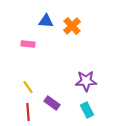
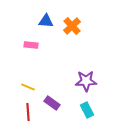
pink rectangle: moved 3 px right, 1 px down
yellow line: rotated 32 degrees counterclockwise
